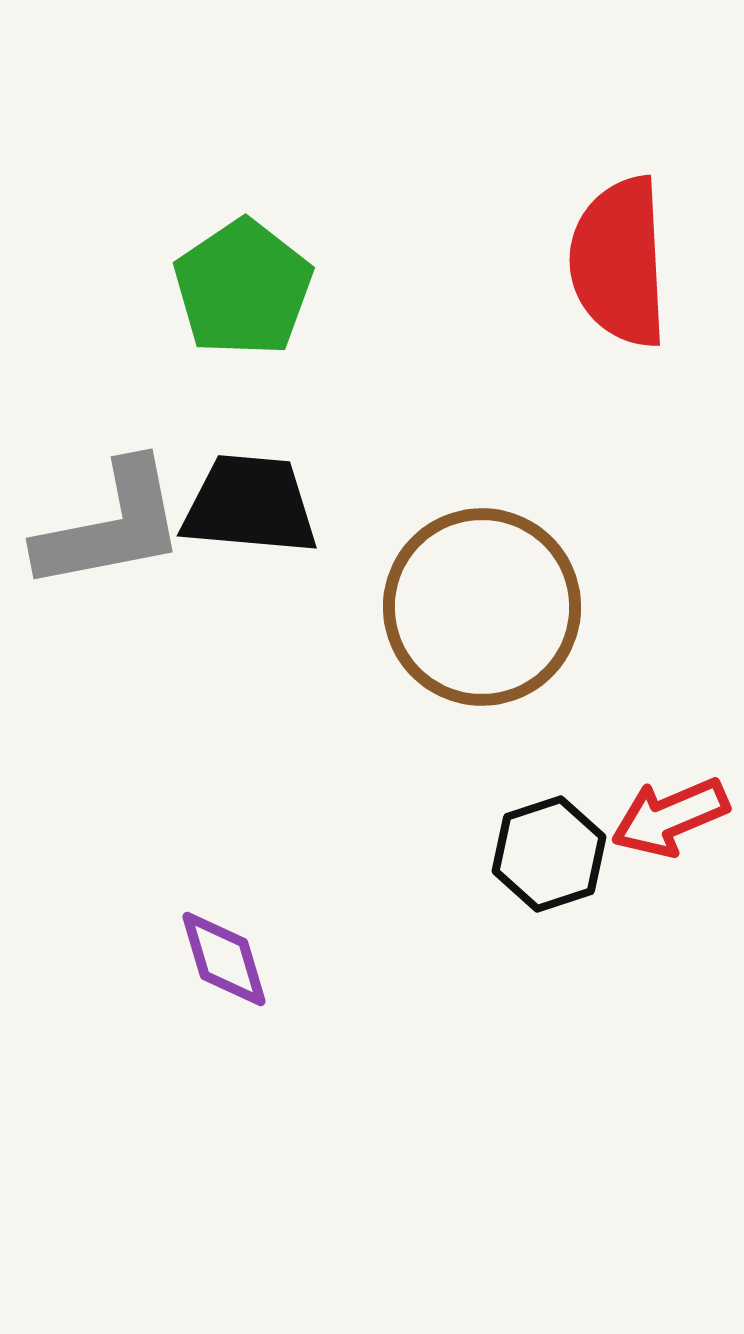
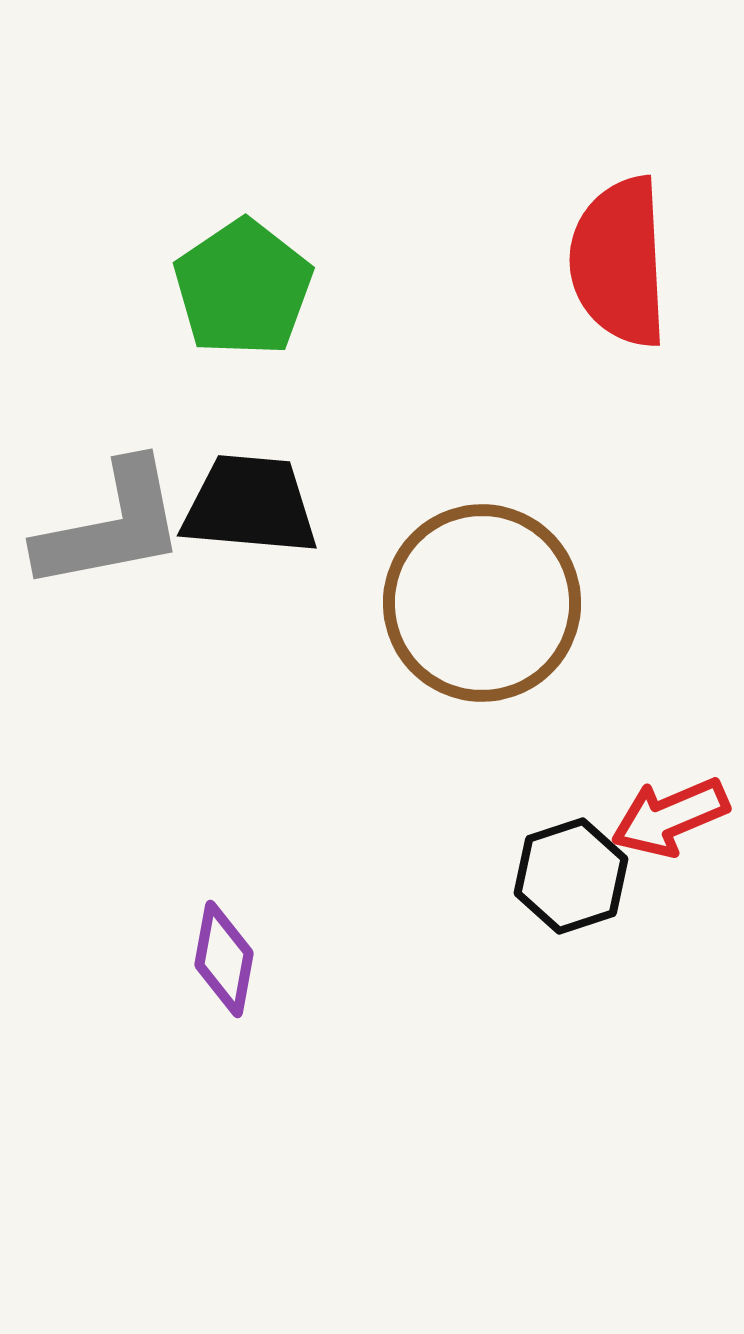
brown circle: moved 4 px up
black hexagon: moved 22 px right, 22 px down
purple diamond: rotated 27 degrees clockwise
